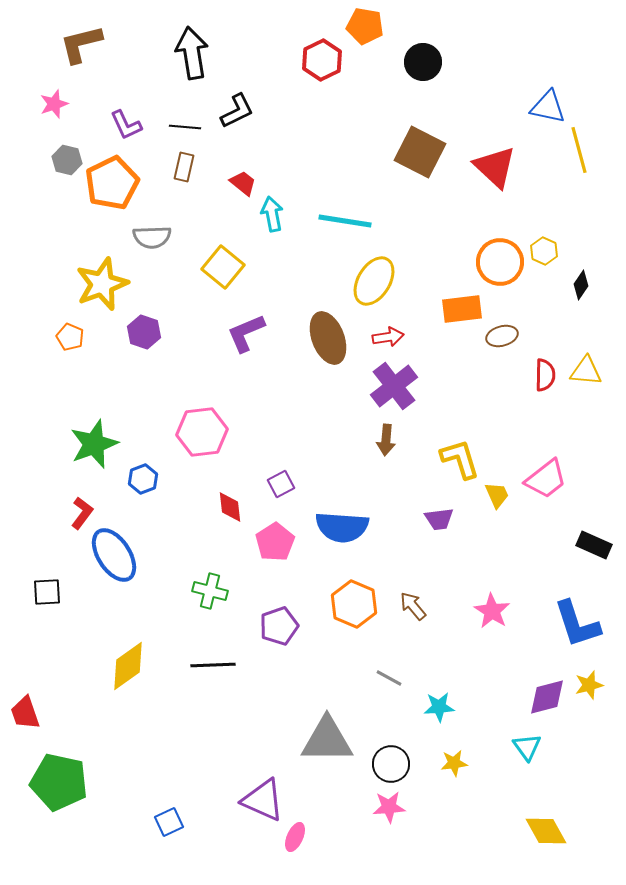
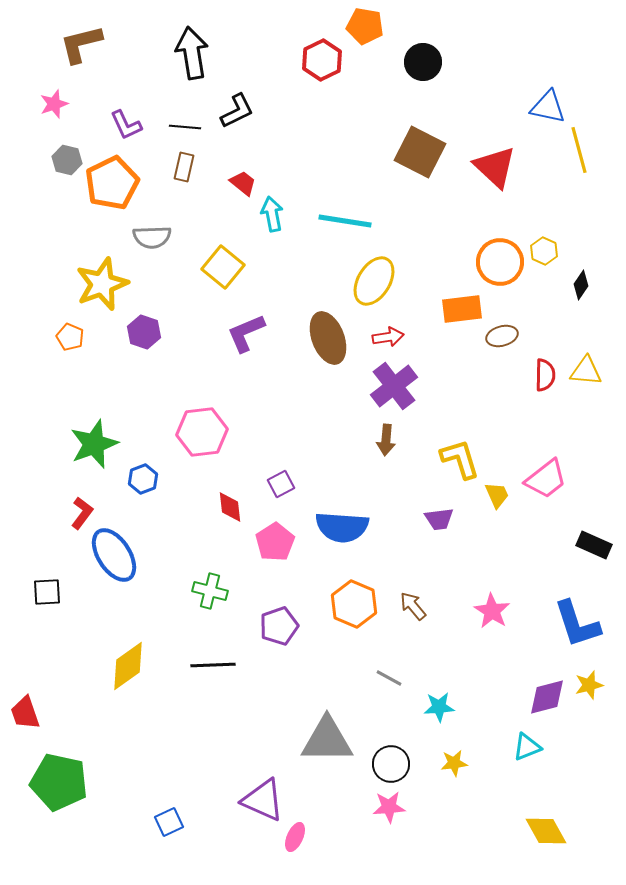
cyan triangle at (527, 747): rotated 44 degrees clockwise
